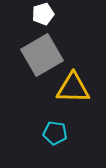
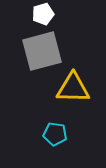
gray square: moved 4 px up; rotated 15 degrees clockwise
cyan pentagon: moved 1 px down
